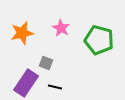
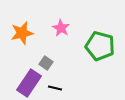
green pentagon: moved 1 px right, 6 px down
gray square: rotated 16 degrees clockwise
purple rectangle: moved 3 px right
black line: moved 1 px down
